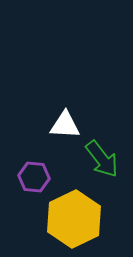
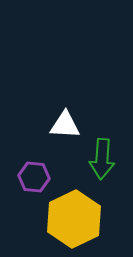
green arrow: rotated 42 degrees clockwise
